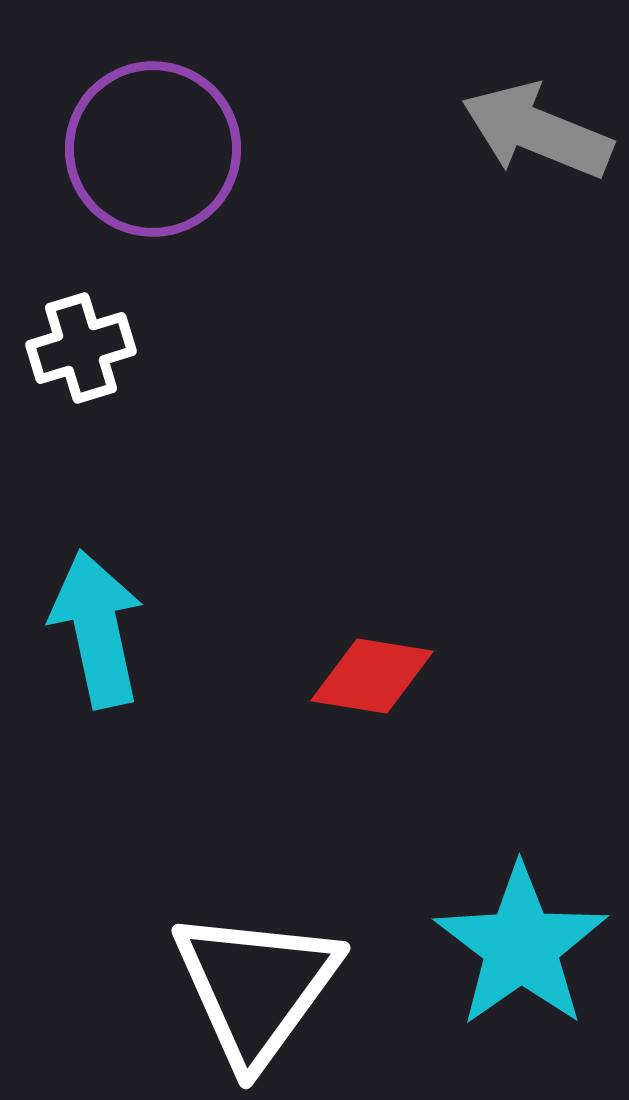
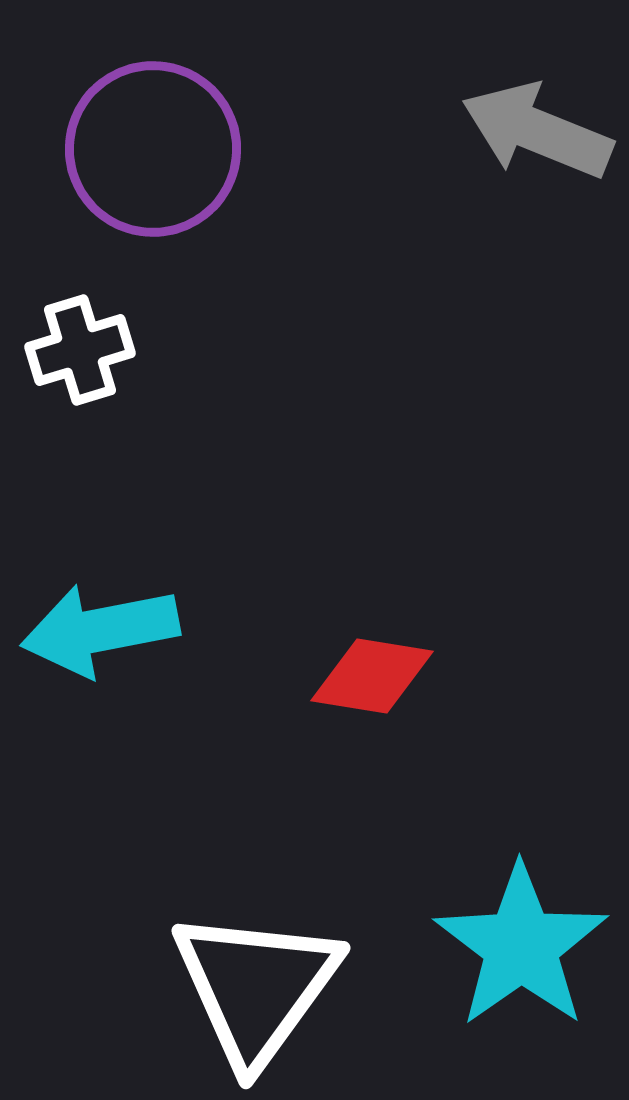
white cross: moved 1 px left, 2 px down
cyan arrow: moved 3 px right, 1 px down; rotated 89 degrees counterclockwise
